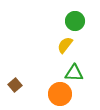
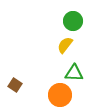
green circle: moved 2 px left
brown square: rotated 16 degrees counterclockwise
orange circle: moved 1 px down
